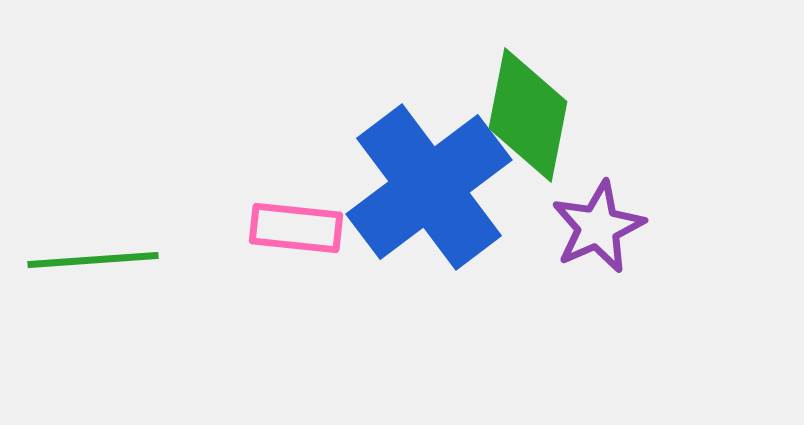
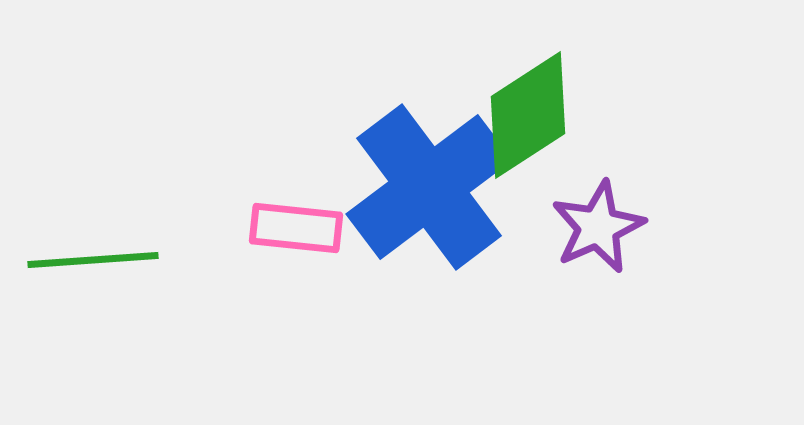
green diamond: rotated 46 degrees clockwise
